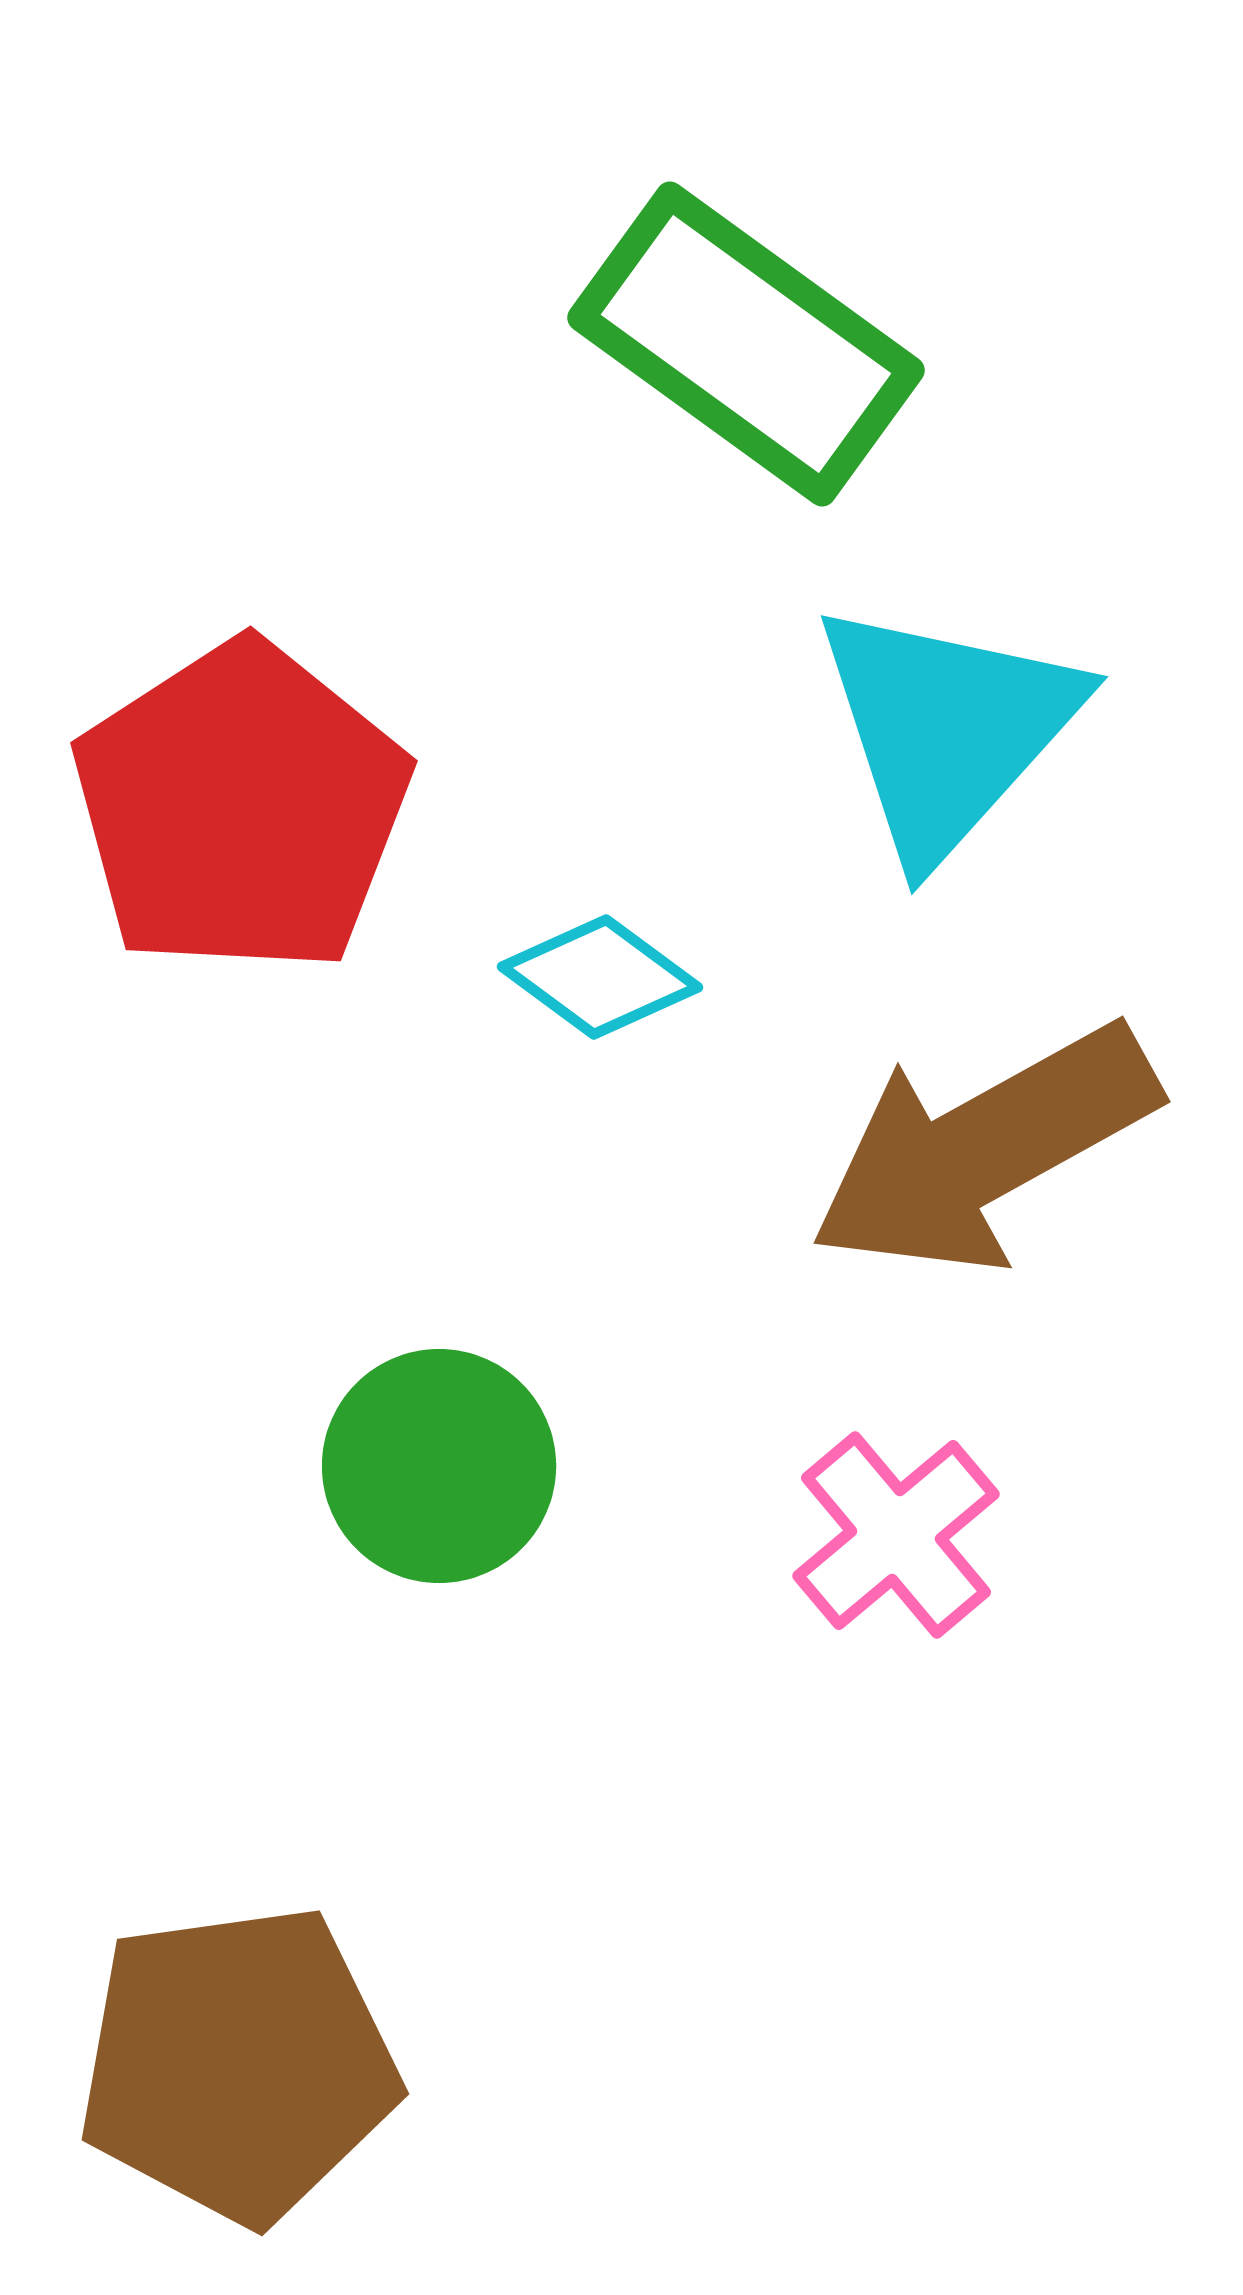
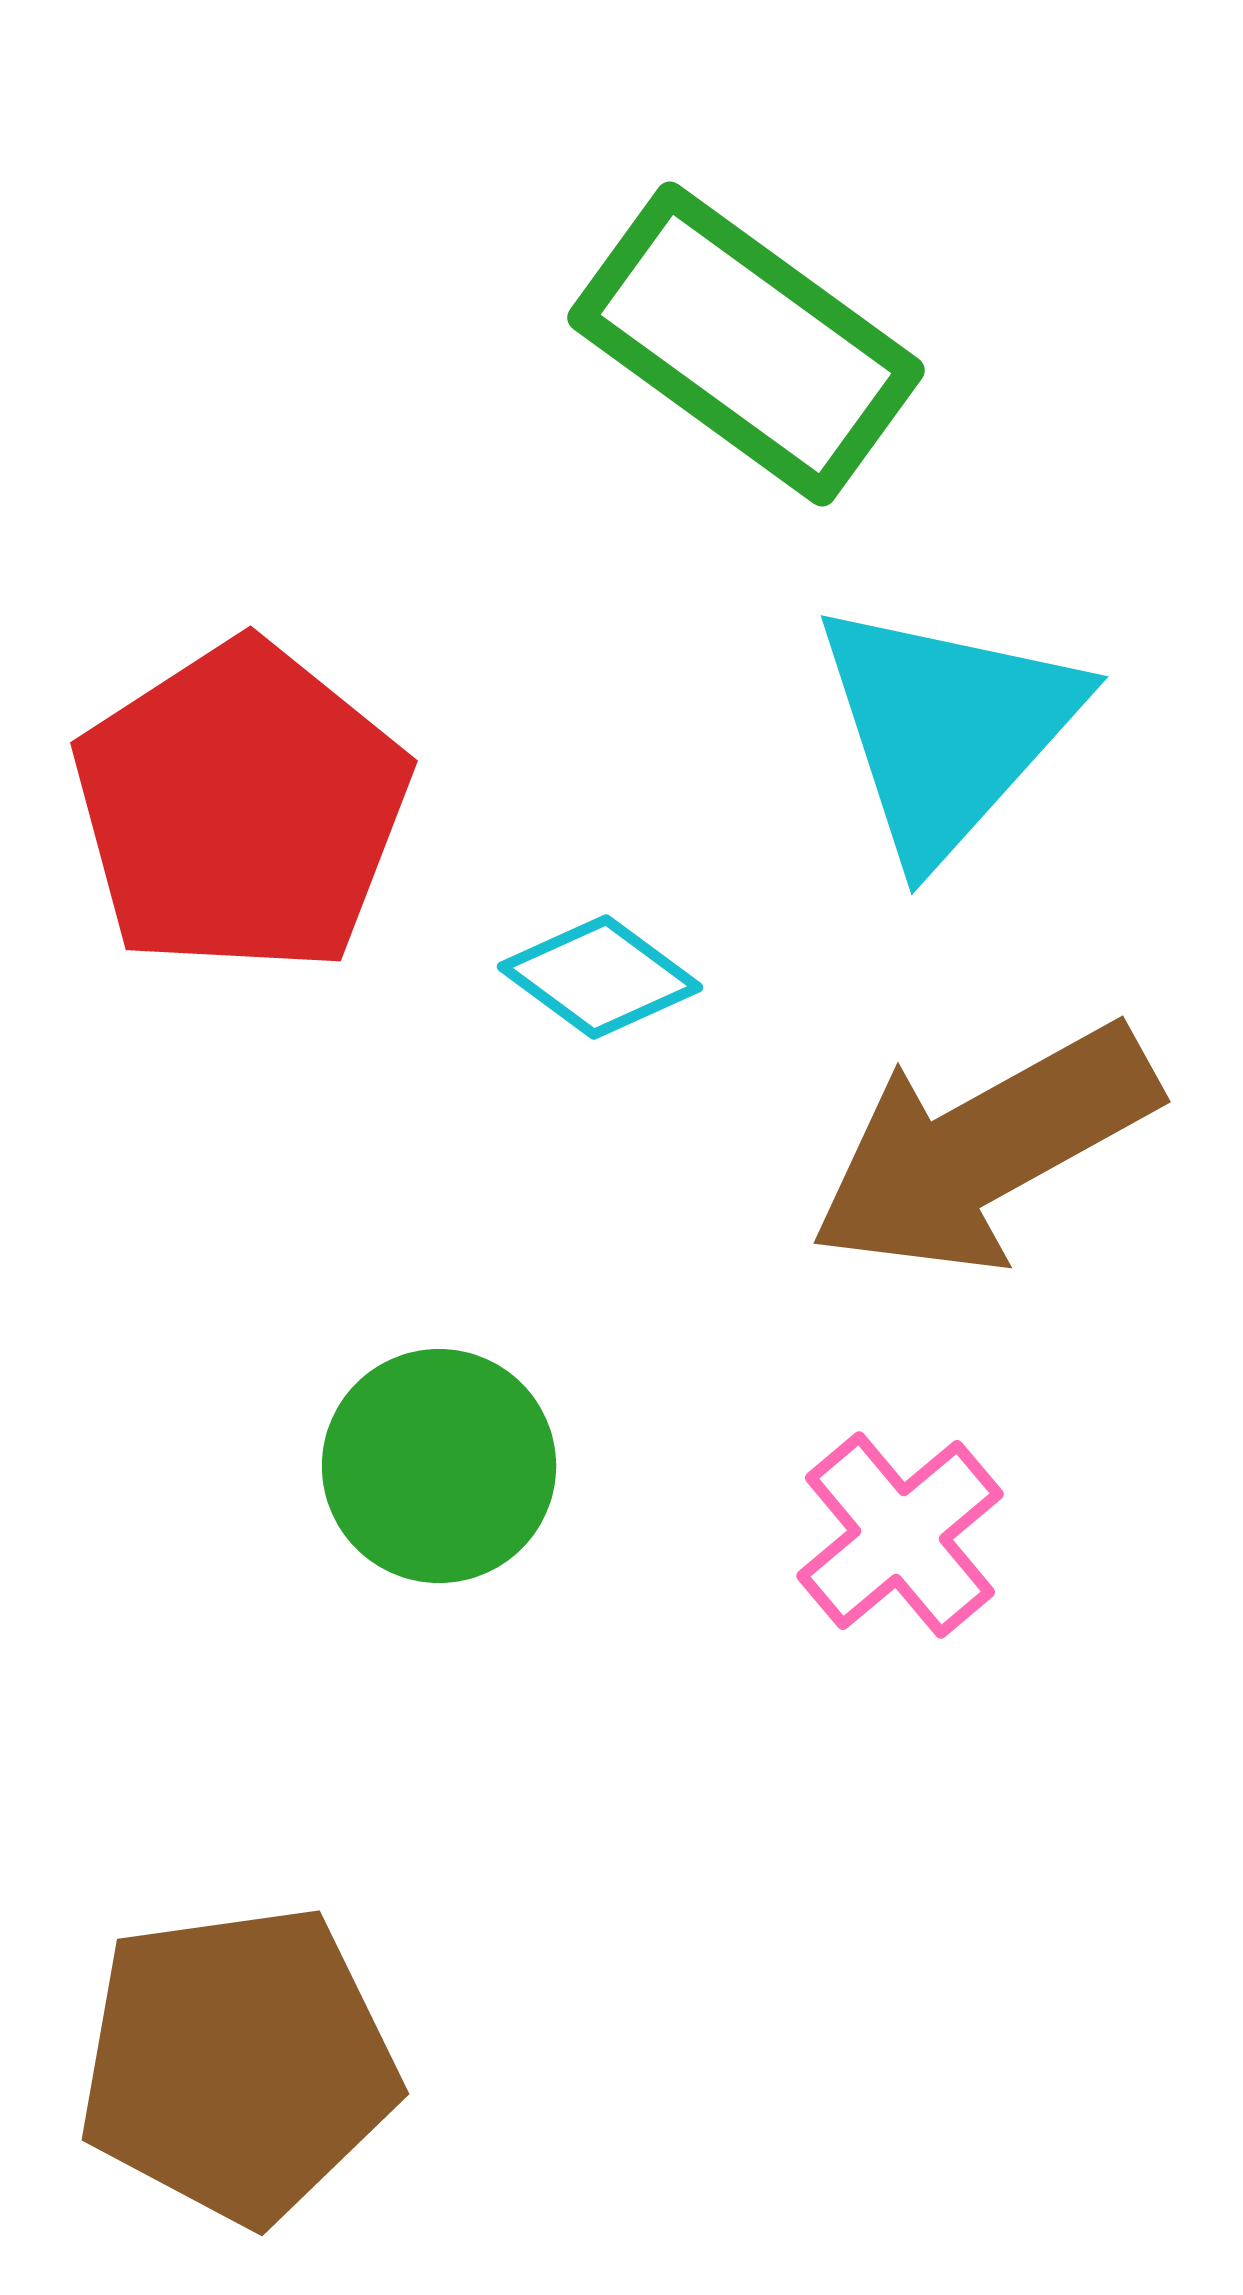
pink cross: moved 4 px right
